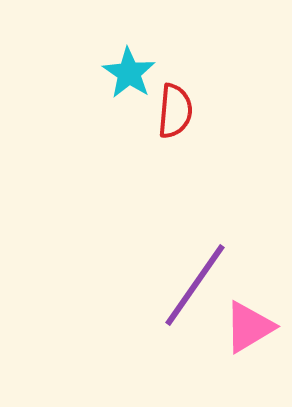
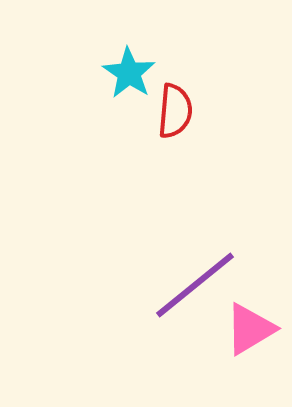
purple line: rotated 16 degrees clockwise
pink triangle: moved 1 px right, 2 px down
